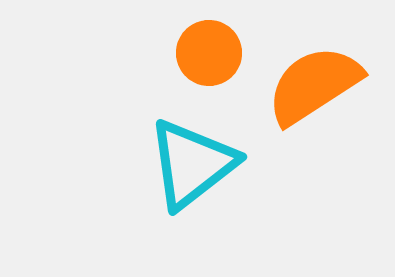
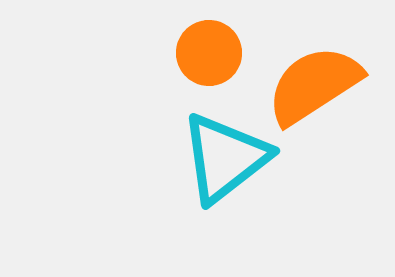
cyan triangle: moved 33 px right, 6 px up
